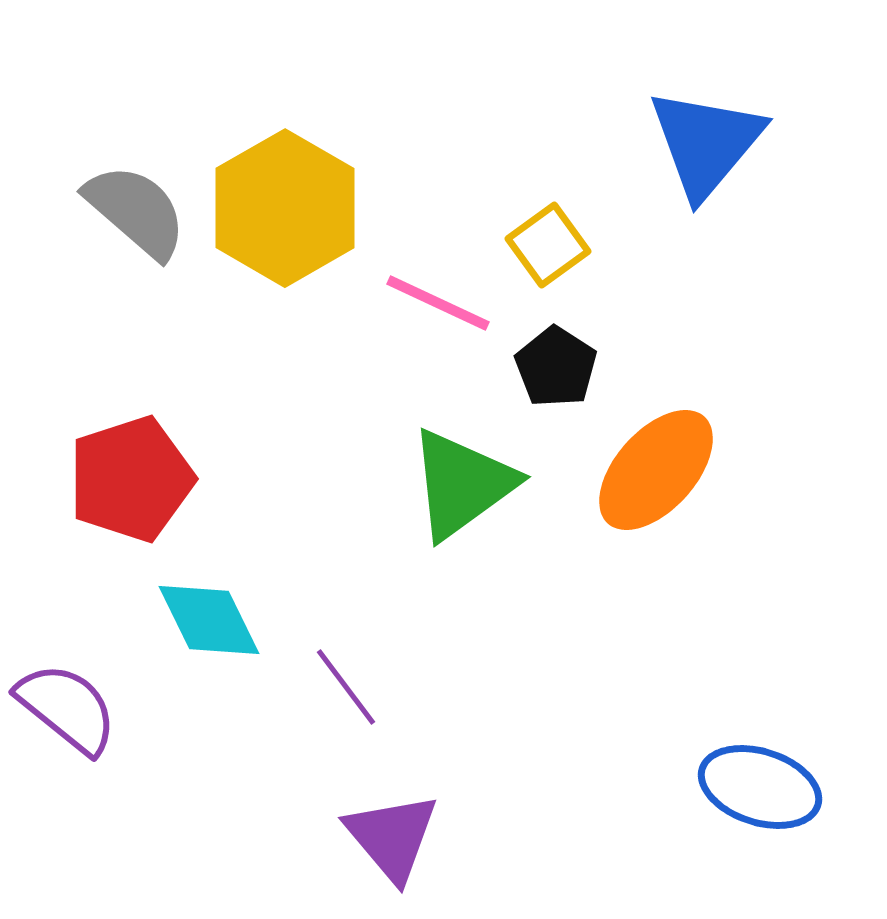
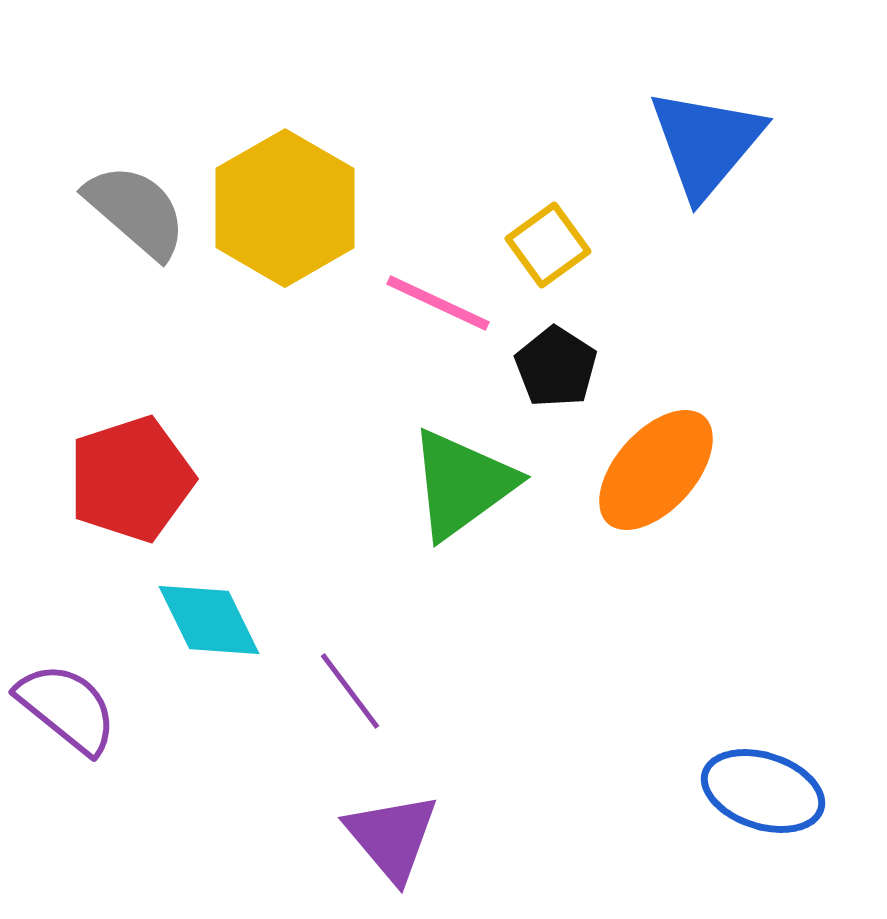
purple line: moved 4 px right, 4 px down
blue ellipse: moved 3 px right, 4 px down
